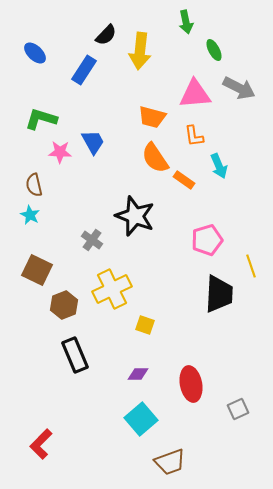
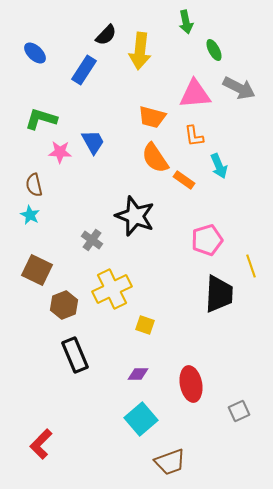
gray square: moved 1 px right, 2 px down
